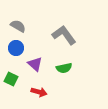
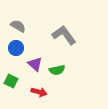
green semicircle: moved 7 px left, 2 px down
green square: moved 2 px down
